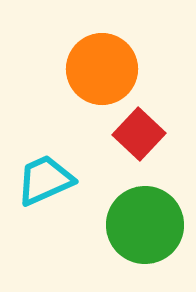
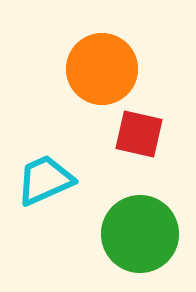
red square: rotated 30 degrees counterclockwise
green circle: moved 5 px left, 9 px down
